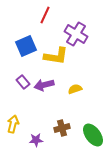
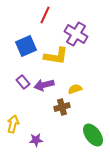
brown cross: moved 21 px up
